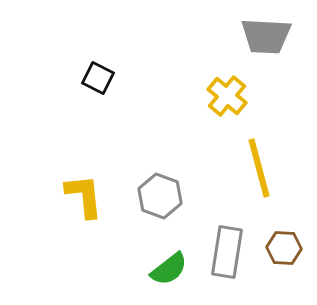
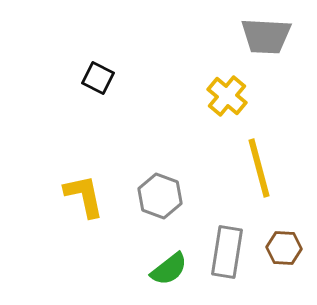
yellow L-shape: rotated 6 degrees counterclockwise
